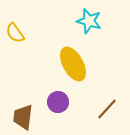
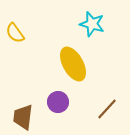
cyan star: moved 3 px right, 3 px down
